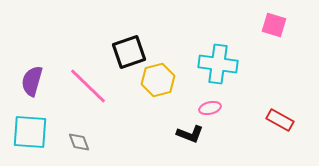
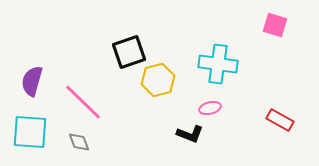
pink square: moved 1 px right
pink line: moved 5 px left, 16 px down
